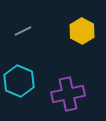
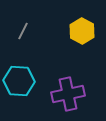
gray line: rotated 36 degrees counterclockwise
cyan hexagon: rotated 20 degrees counterclockwise
